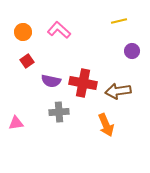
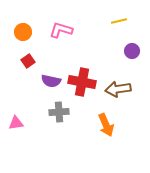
pink L-shape: moved 2 px right; rotated 25 degrees counterclockwise
red square: moved 1 px right
red cross: moved 1 px left, 1 px up
brown arrow: moved 2 px up
